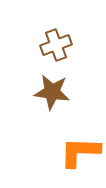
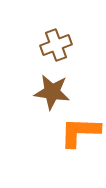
orange L-shape: moved 20 px up
